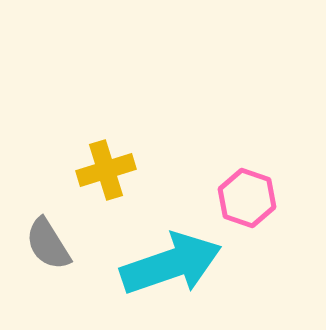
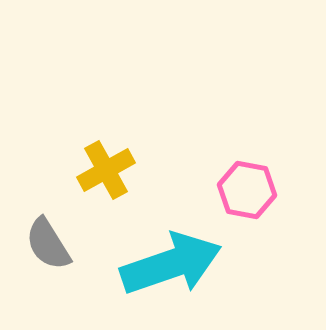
yellow cross: rotated 12 degrees counterclockwise
pink hexagon: moved 8 px up; rotated 8 degrees counterclockwise
